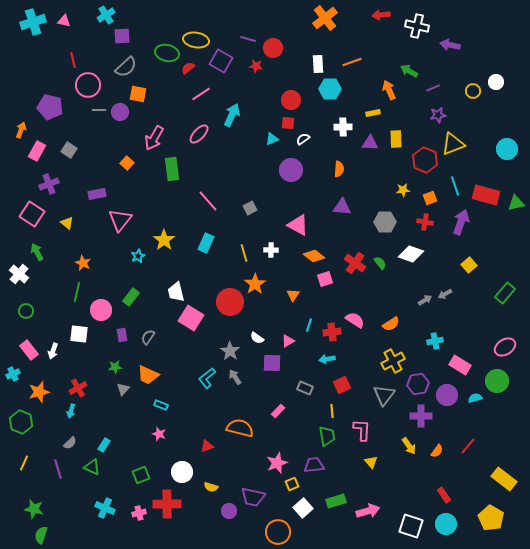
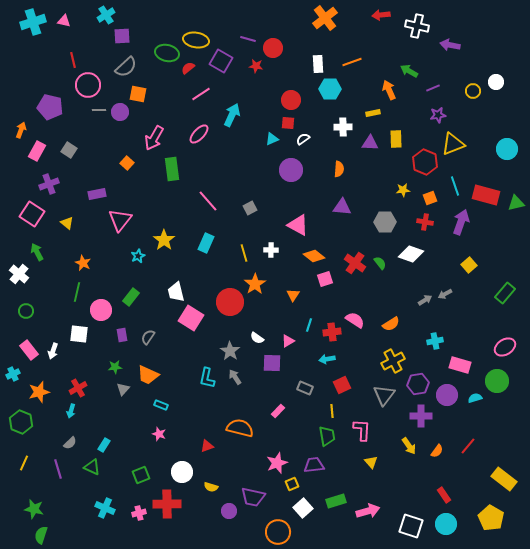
red hexagon at (425, 160): moved 2 px down
pink rectangle at (460, 365): rotated 15 degrees counterclockwise
cyan L-shape at (207, 378): rotated 40 degrees counterclockwise
